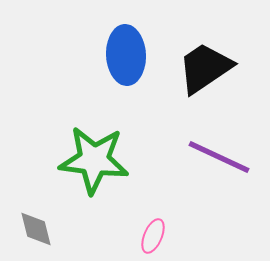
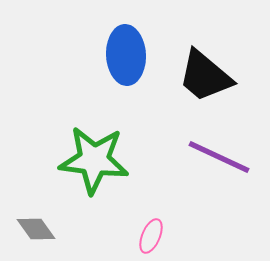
black trapezoid: moved 8 px down; rotated 106 degrees counterclockwise
gray diamond: rotated 21 degrees counterclockwise
pink ellipse: moved 2 px left
